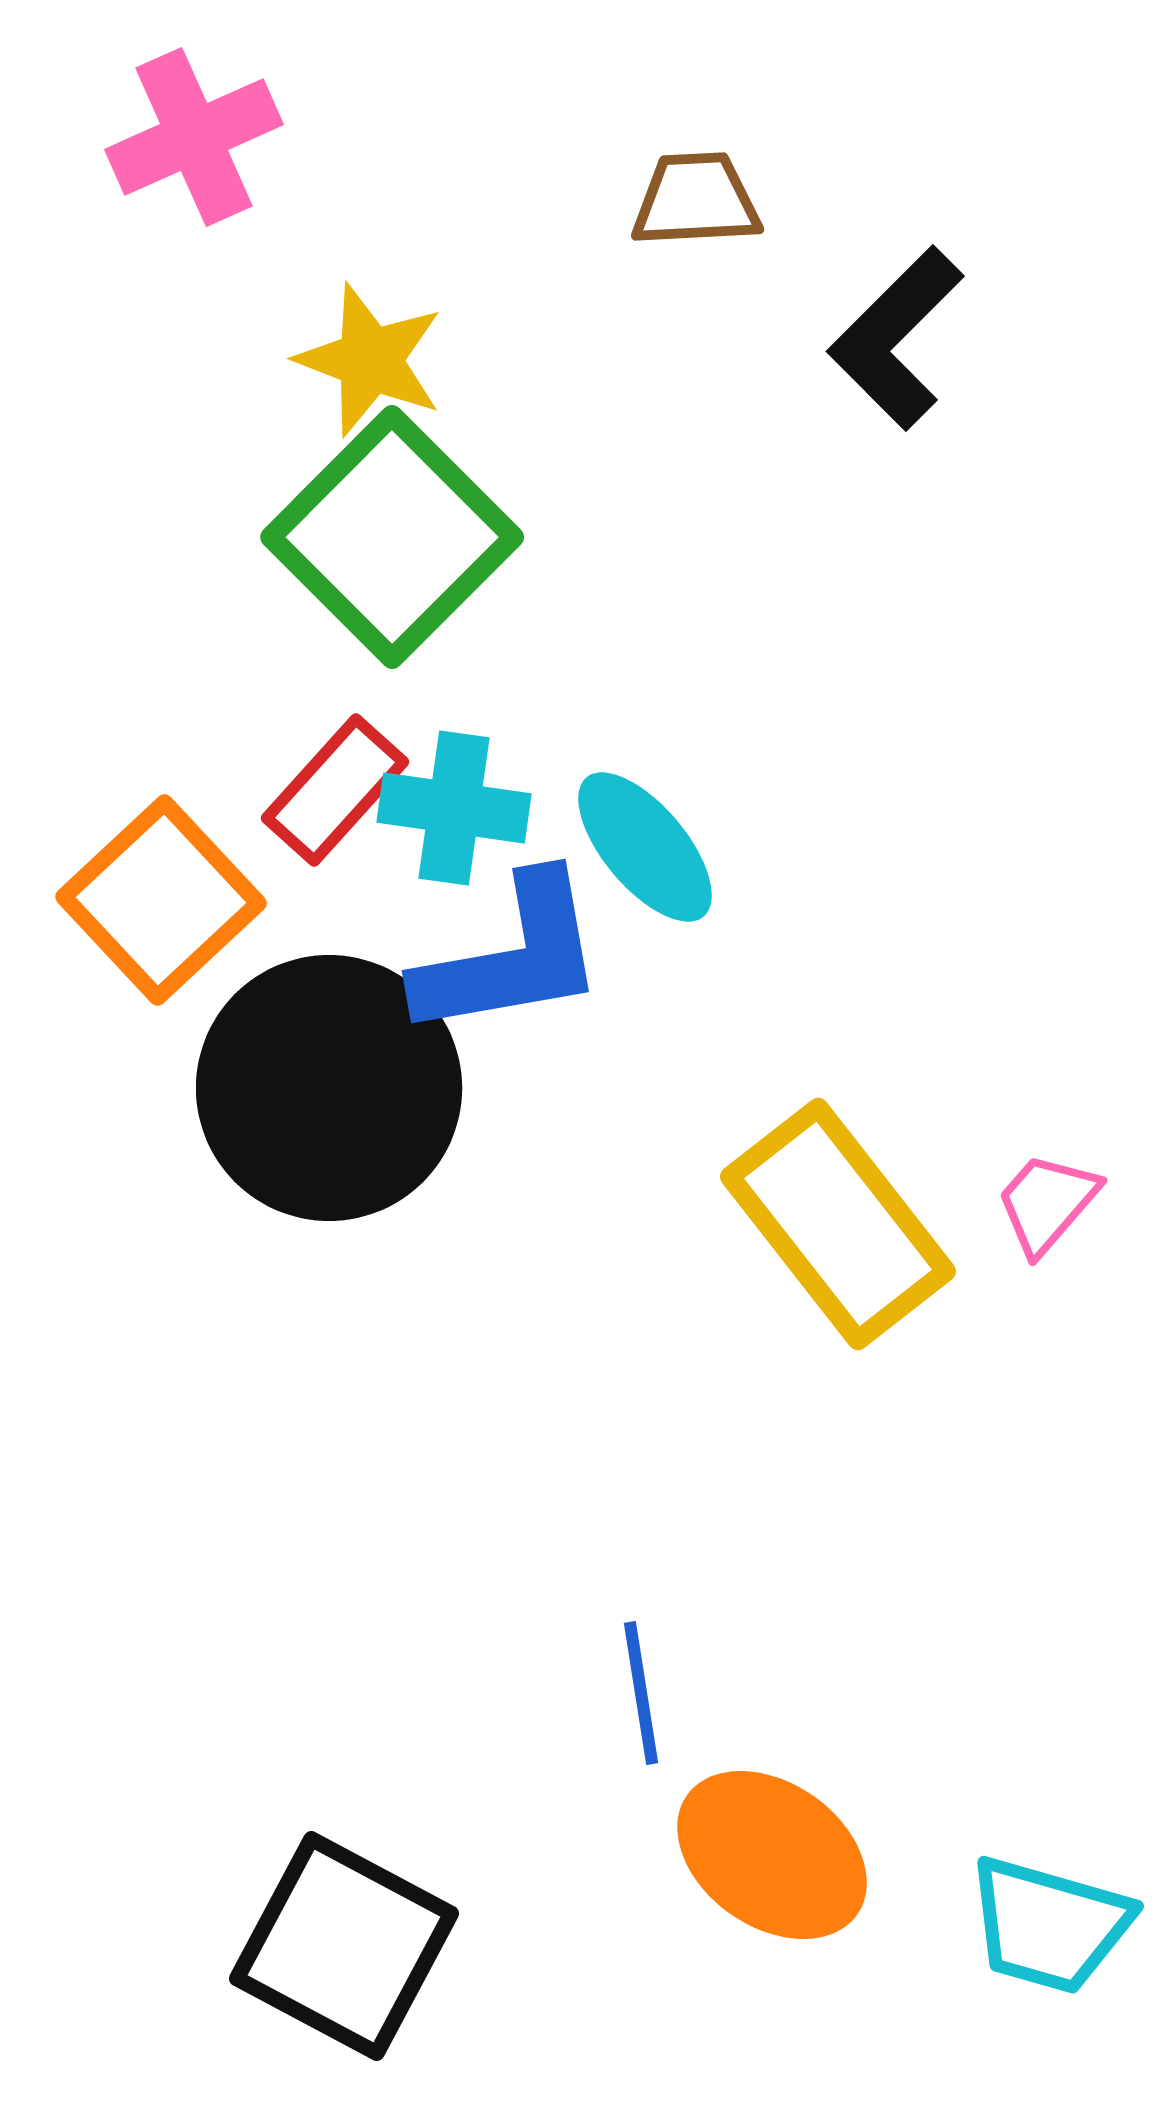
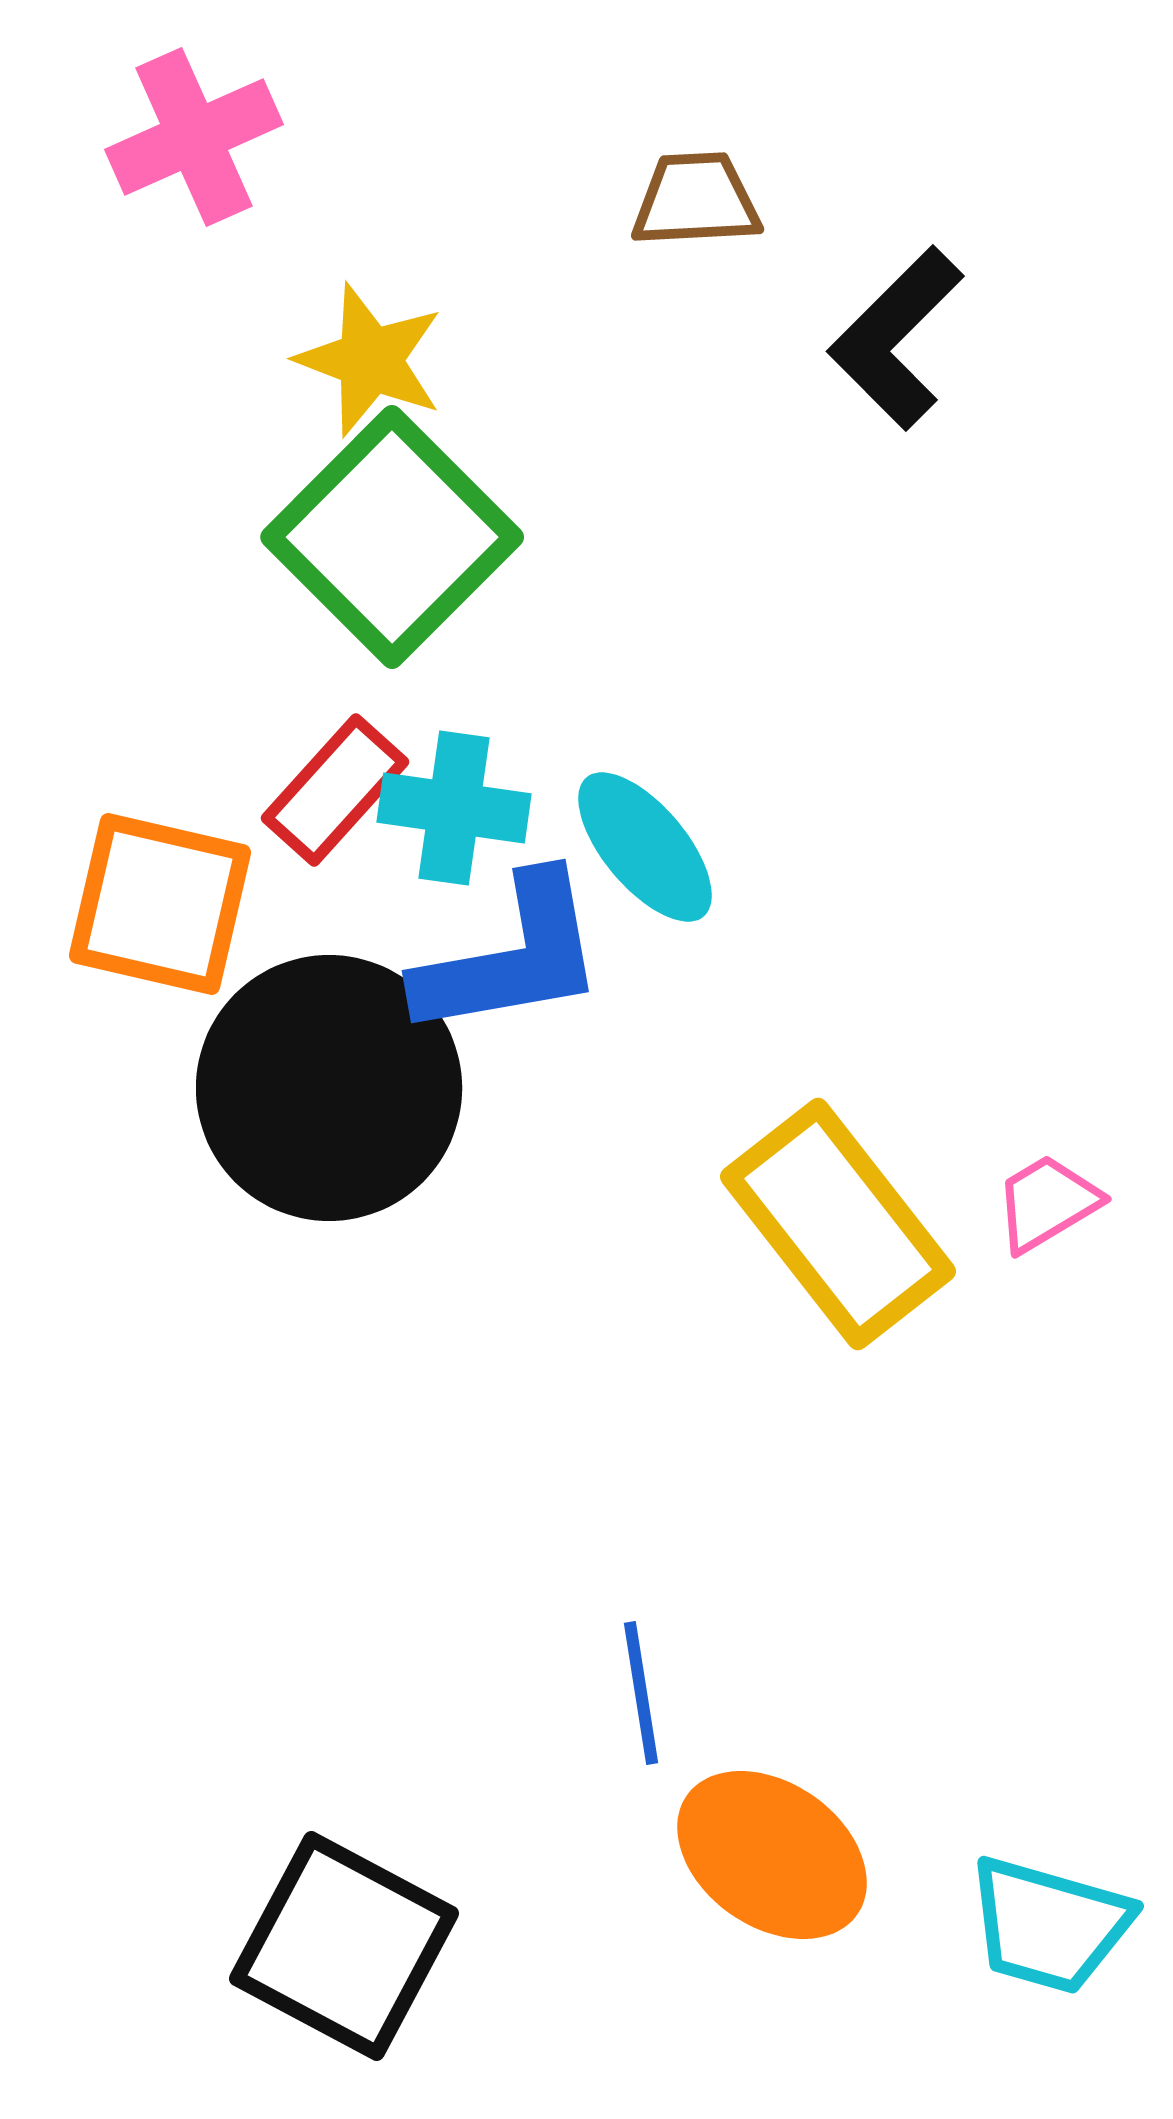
orange square: moved 1 px left, 4 px down; rotated 34 degrees counterclockwise
pink trapezoid: rotated 18 degrees clockwise
